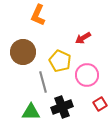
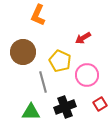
black cross: moved 3 px right
